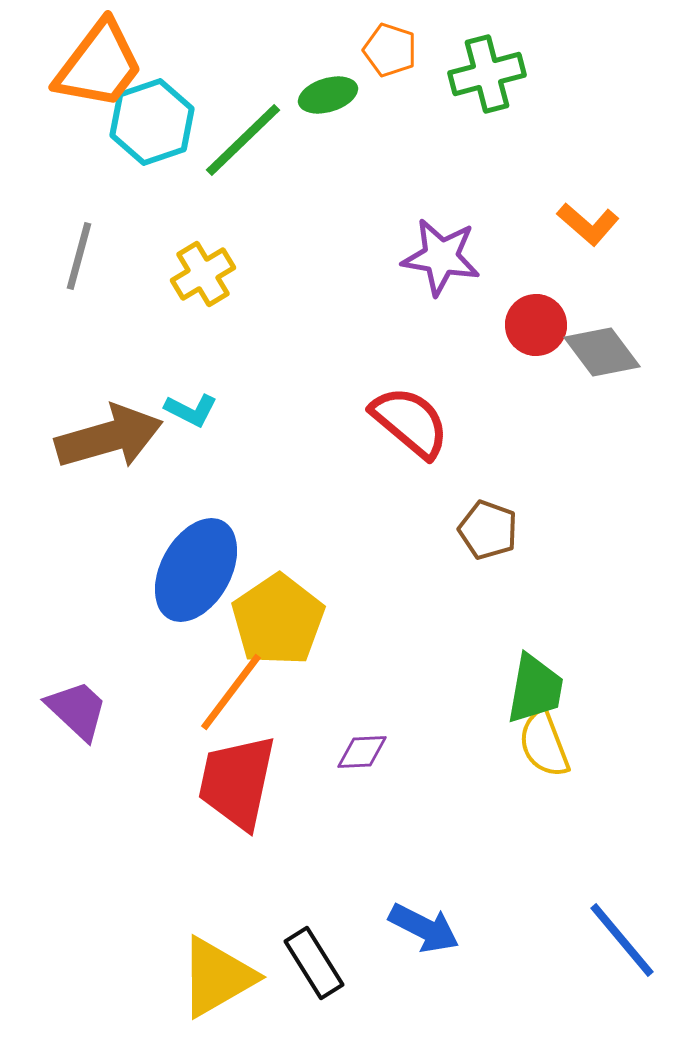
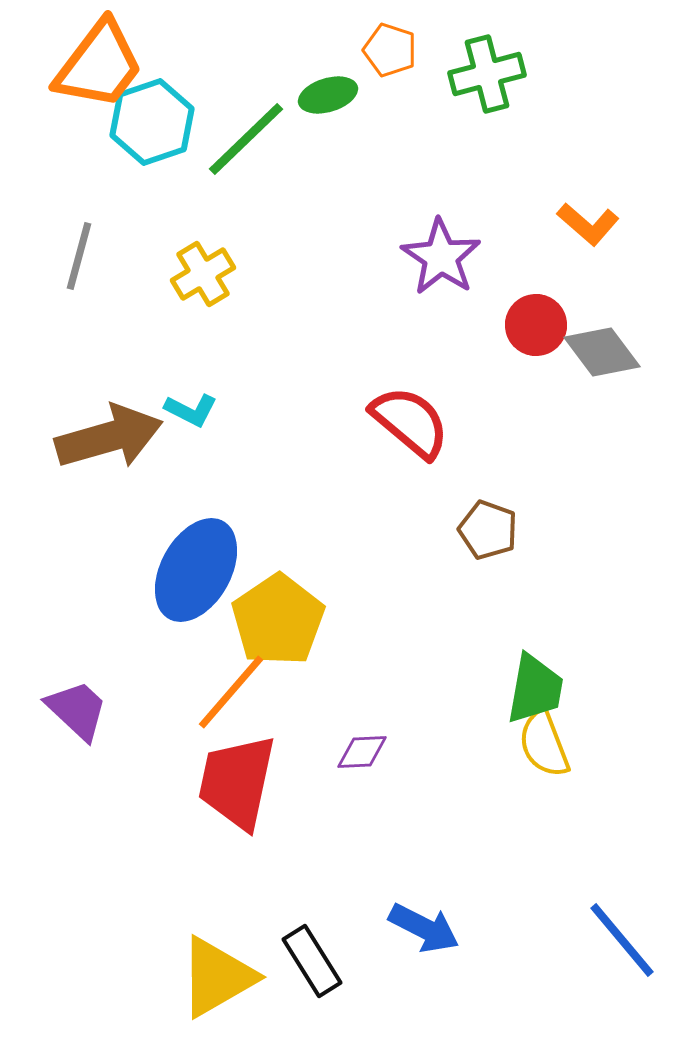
green line: moved 3 px right, 1 px up
purple star: rotated 24 degrees clockwise
orange line: rotated 4 degrees clockwise
black rectangle: moved 2 px left, 2 px up
